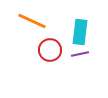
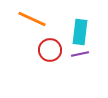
orange line: moved 2 px up
